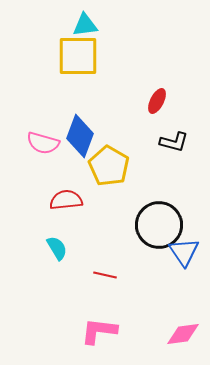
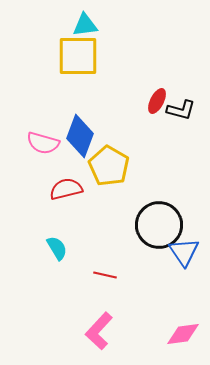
black L-shape: moved 7 px right, 32 px up
red semicircle: moved 11 px up; rotated 8 degrees counterclockwise
pink L-shape: rotated 54 degrees counterclockwise
